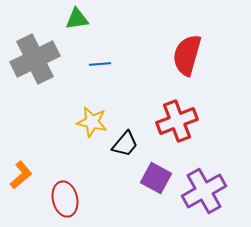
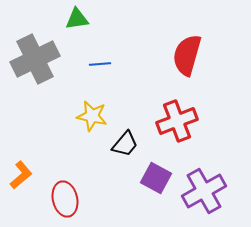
yellow star: moved 6 px up
